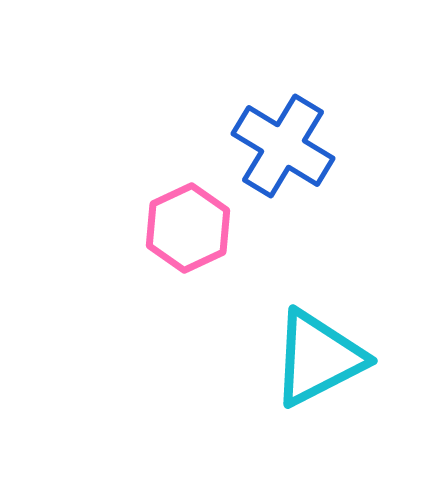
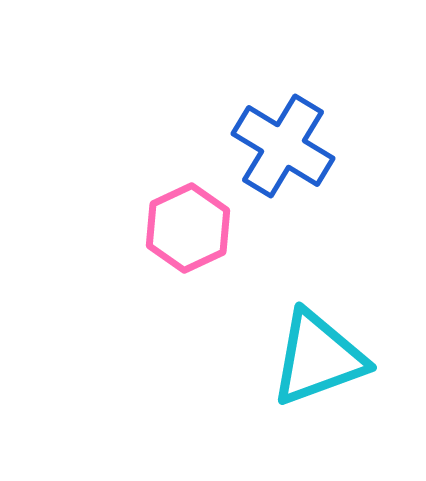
cyan triangle: rotated 7 degrees clockwise
